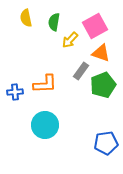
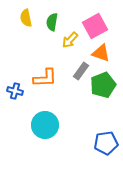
green semicircle: moved 2 px left
orange L-shape: moved 6 px up
blue cross: moved 1 px up; rotated 21 degrees clockwise
